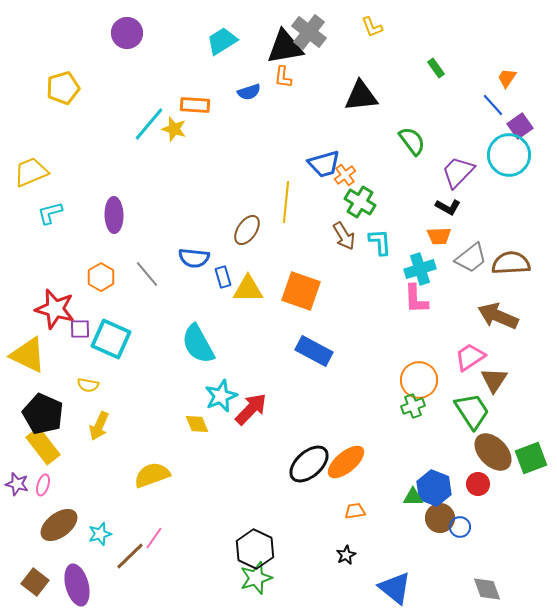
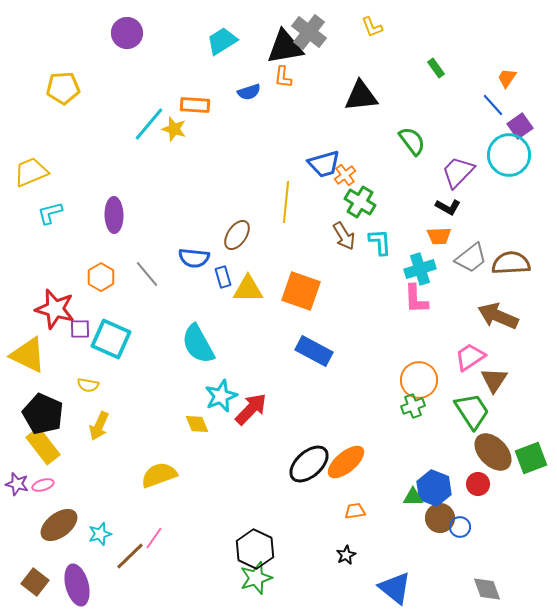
yellow pentagon at (63, 88): rotated 12 degrees clockwise
brown ellipse at (247, 230): moved 10 px left, 5 px down
yellow semicircle at (152, 475): moved 7 px right
pink ellipse at (43, 485): rotated 55 degrees clockwise
